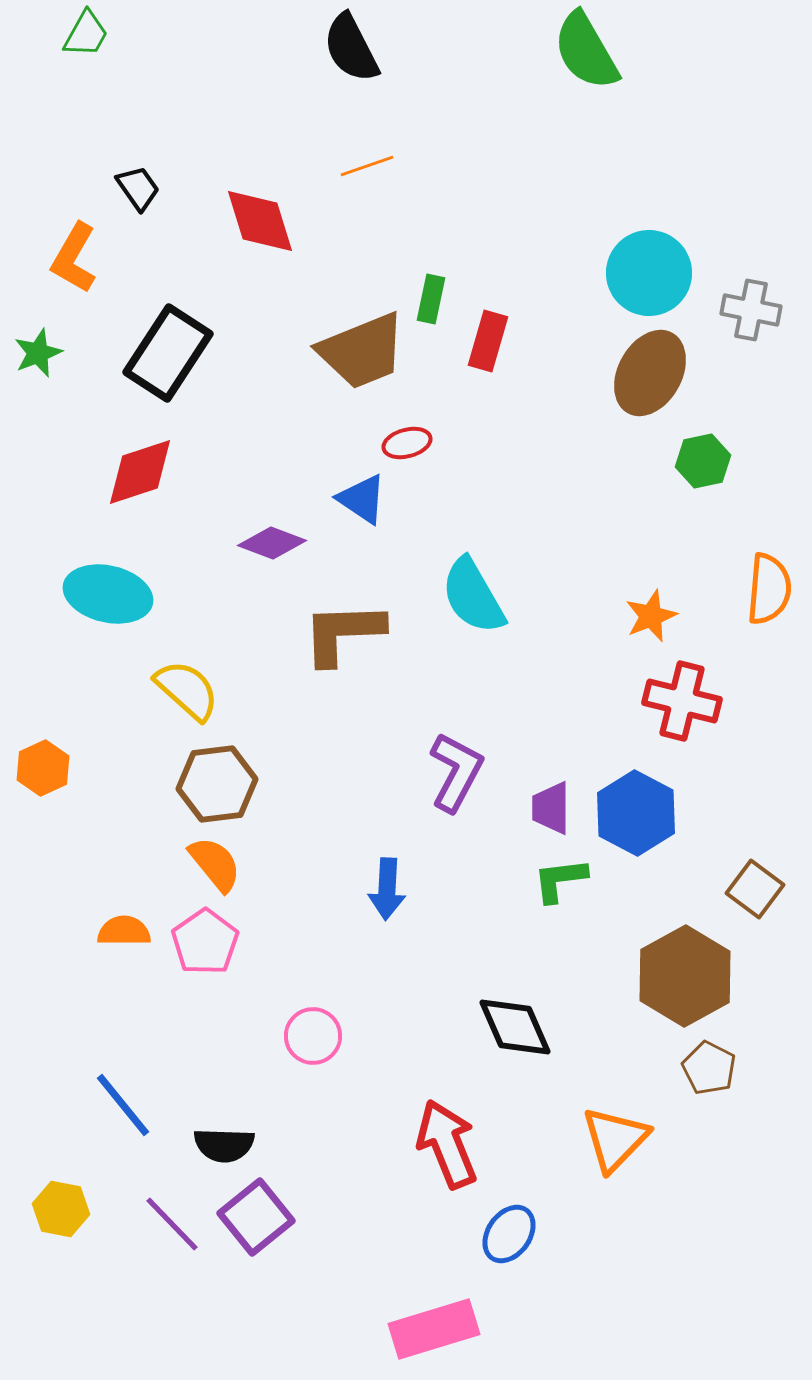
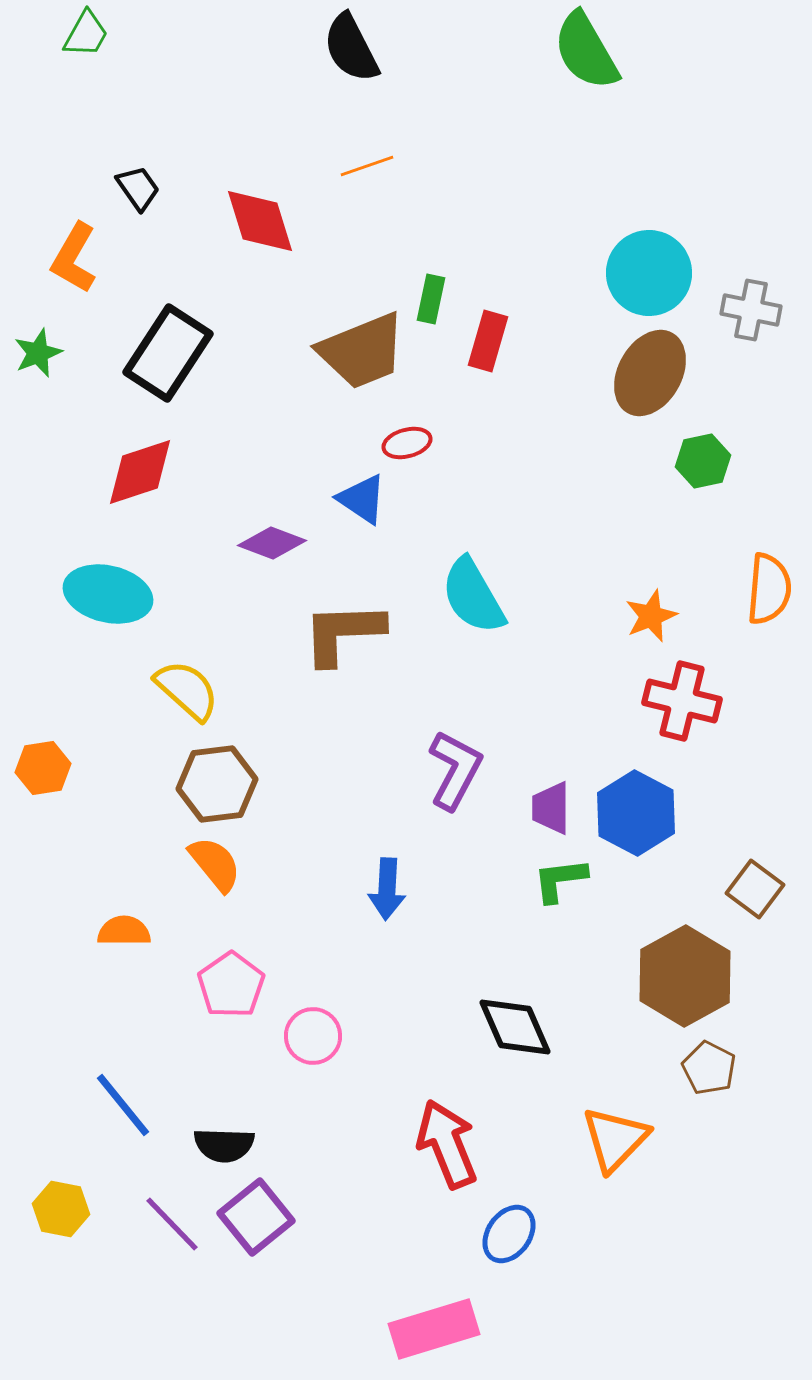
orange hexagon at (43, 768): rotated 16 degrees clockwise
purple L-shape at (456, 772): moved 1 px left, 2 px up
pink pentagon at (205, 942): moved 26 px right, 43 px down
